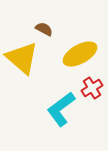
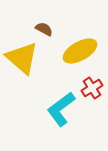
yellow ellipse: moved 3 px up
